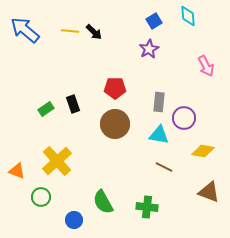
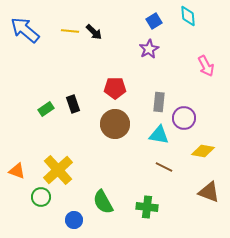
yellow cross: moved 1 px right, 9 px down
